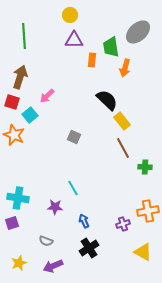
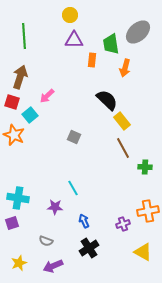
green trapezoid: moved 3 px up
